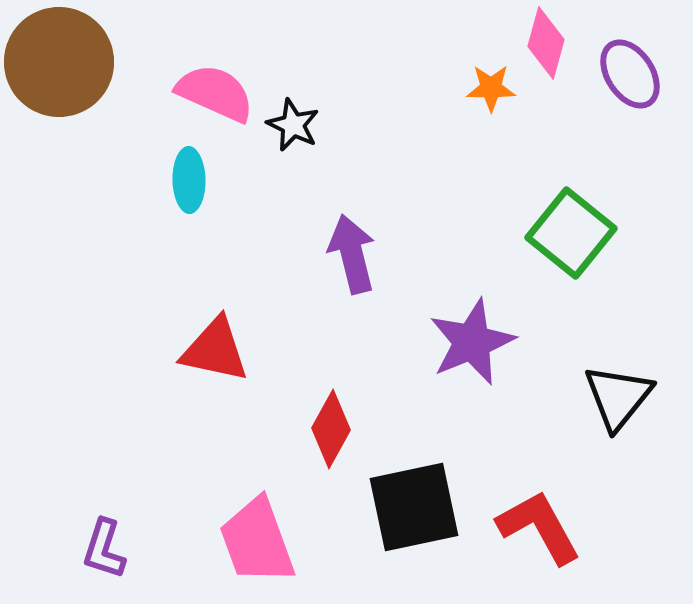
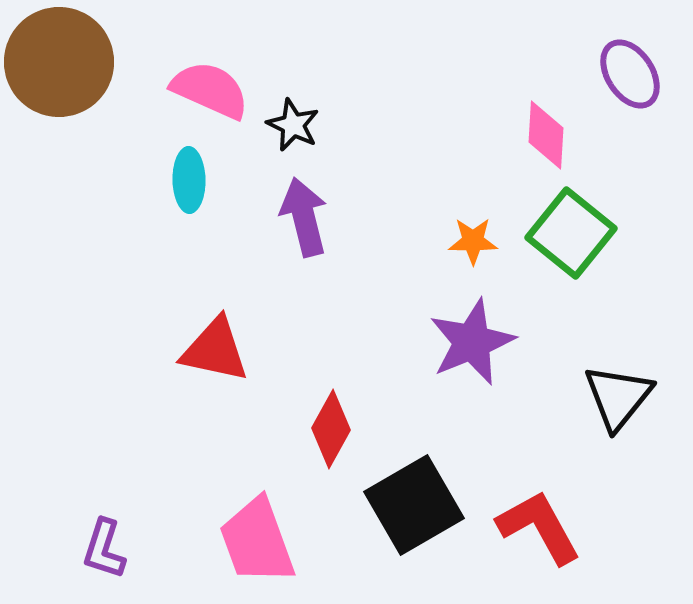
pink diamond: moved 92 px down; rotated 12 degrees counterclockwise
orange star: moved 18 px left, 153 px down
pink semicircle: moved 5 px left, 3 px up
purple arrow: moved 48 px left, 37 px up
black square: moved 2 px up; rotated 18 degrees counterclockwise
